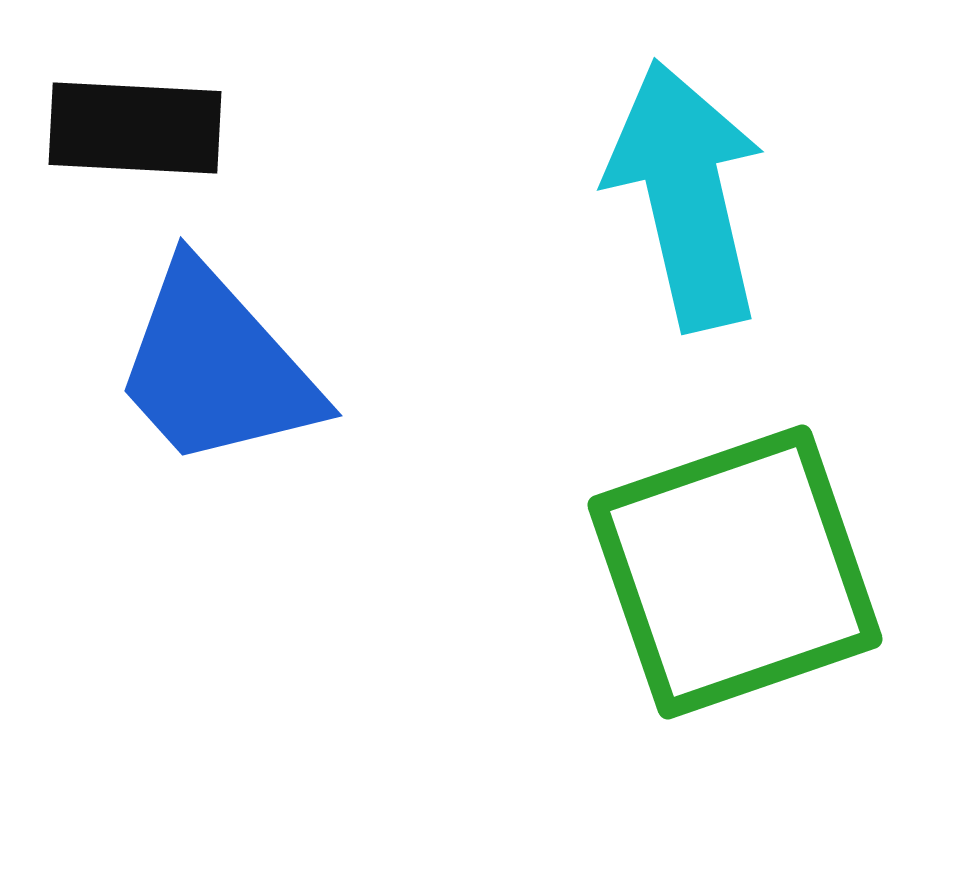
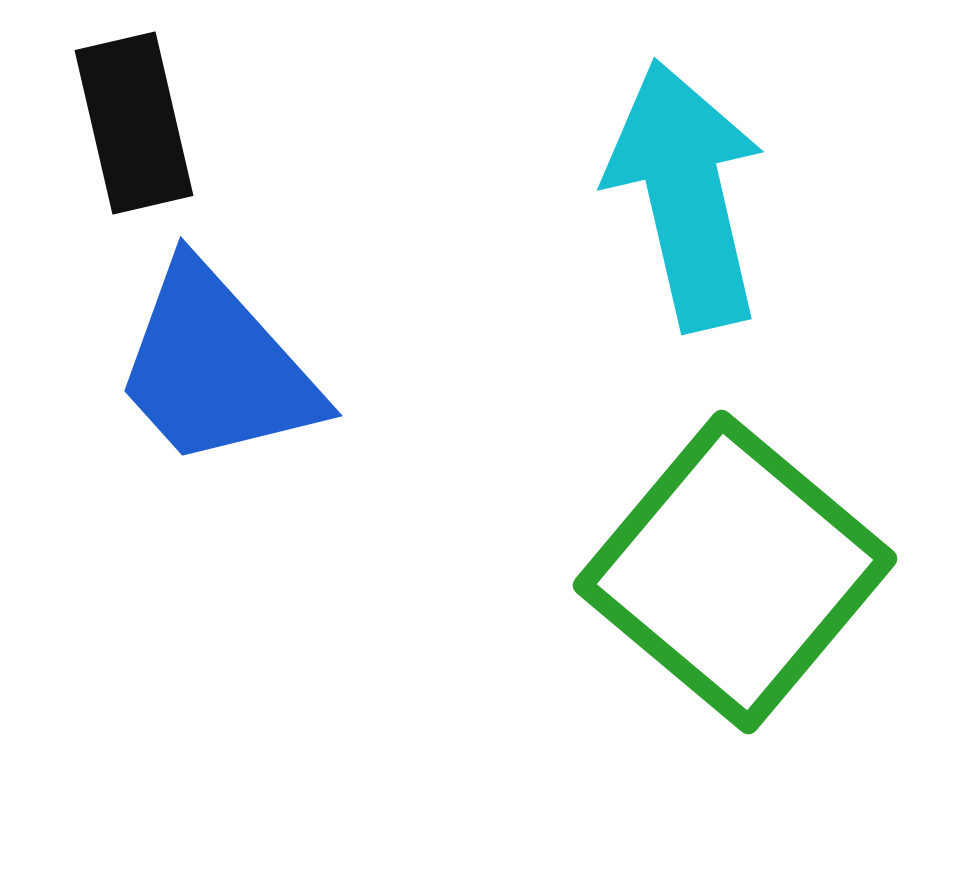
black rectangle: moved 1 px left, 5 px up; rotated 74 degrees clockwise
green square: rotated 31 degrees counterclockwise
